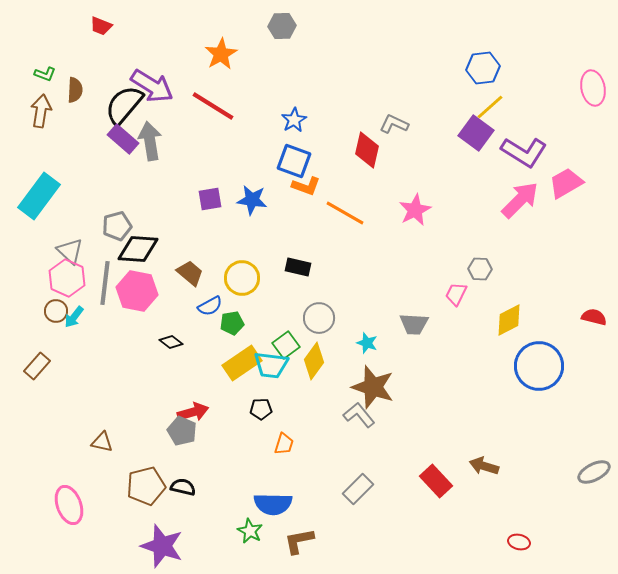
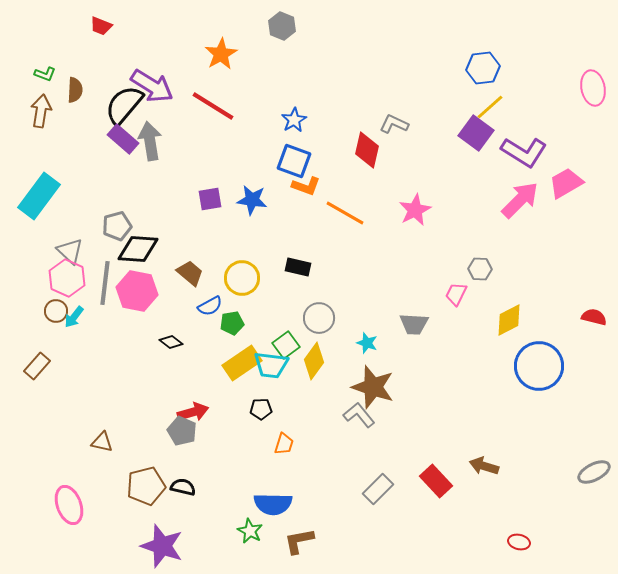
gray hexagon at (282, 26): rotated 24 degrees clockwise
gray rectangle at (358, 489): moved 20 px right
